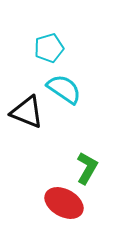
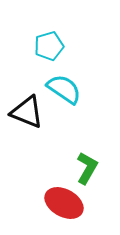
cyan pentagon: moved 2 px up
